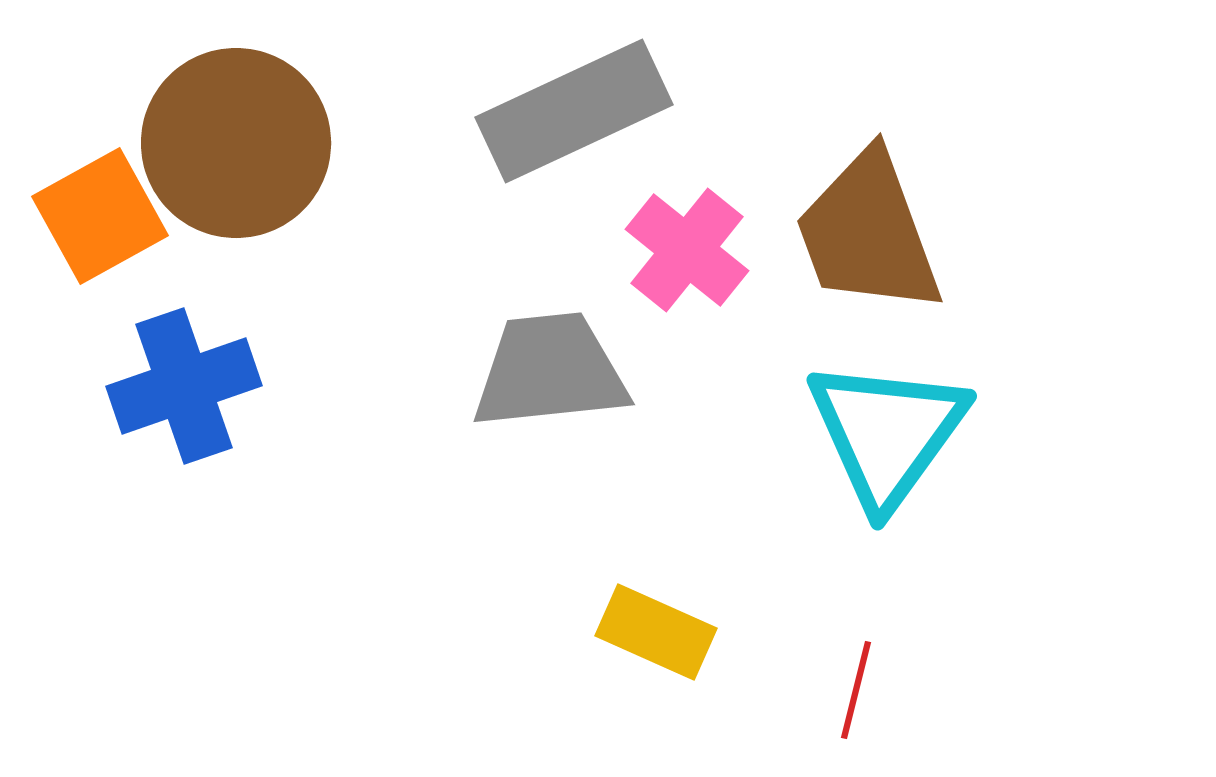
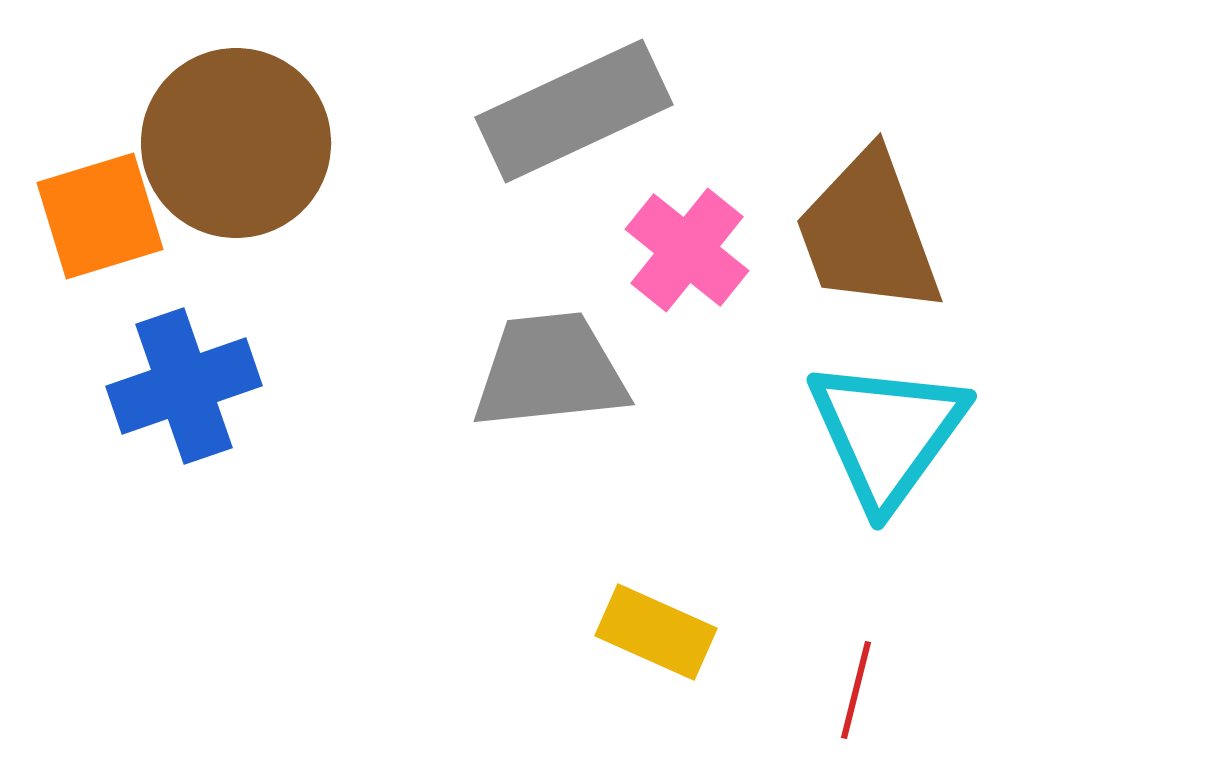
orange square: rotated 12 degrees clockwise
